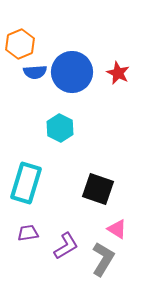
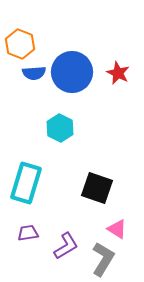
orange hexagon: rotated 16 degrees counterclockwise
blue semicircle: moved 1 px left, 1 px down
black square: moved 1 px left, 1 px up
